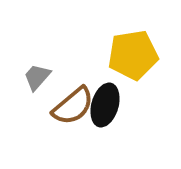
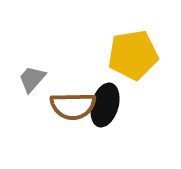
gray trapezoid: moved 5 px left, 2 px down
brown semicircle: rotated 39 degrees clockwise
